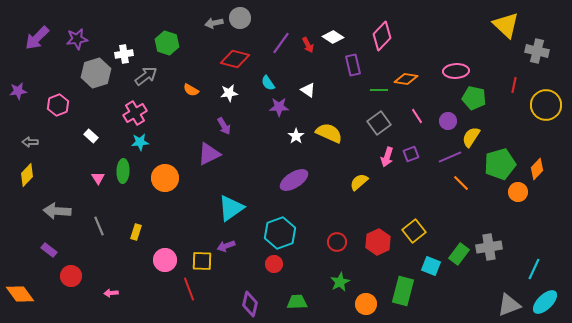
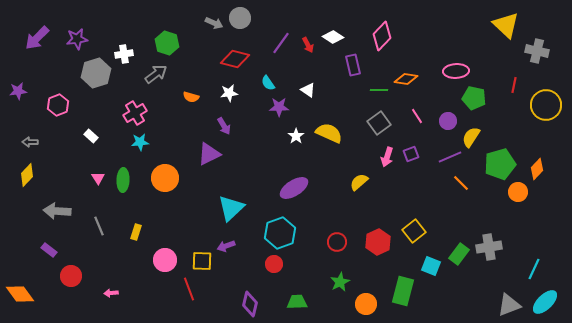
gray arrow at (214, 23): rotated 144 degrees counterclockwise
gray arrow at (146, 76): moved 10 px right, 2 px up
orange semicircle at (191, 90): moved 7 px down; rotated 14 degrees counterclockwise
green ellipse at (123, 171): moved 9 px down
purple ellipse at (294, 180): moved 8 px down
cyan triangle at (231, 208): rotated 8 degrees counterclockwise
